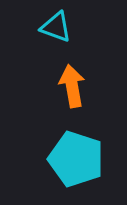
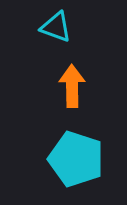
orange arrow: rotated 9 degrees clockwise
